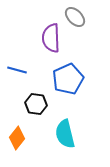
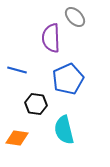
cyan semicircle: moved 1 px left, 4 px up
orange diamond: rotated 60 degrees clockwise
